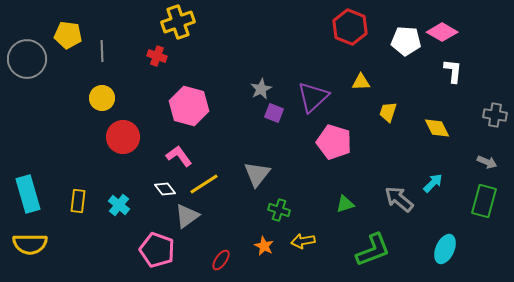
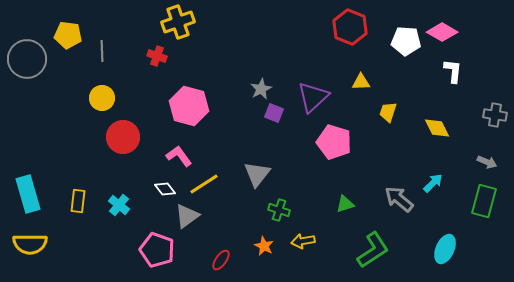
green L-shape at (373, 250): rotated 12 degrees counterclockwise
